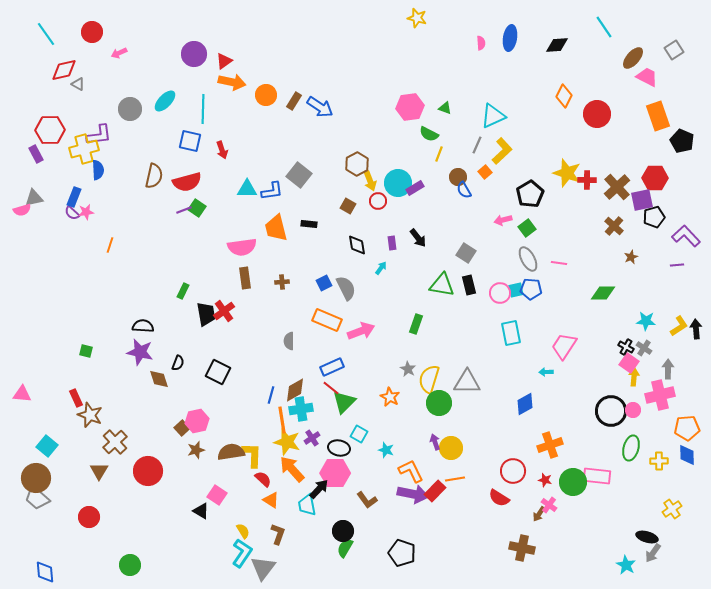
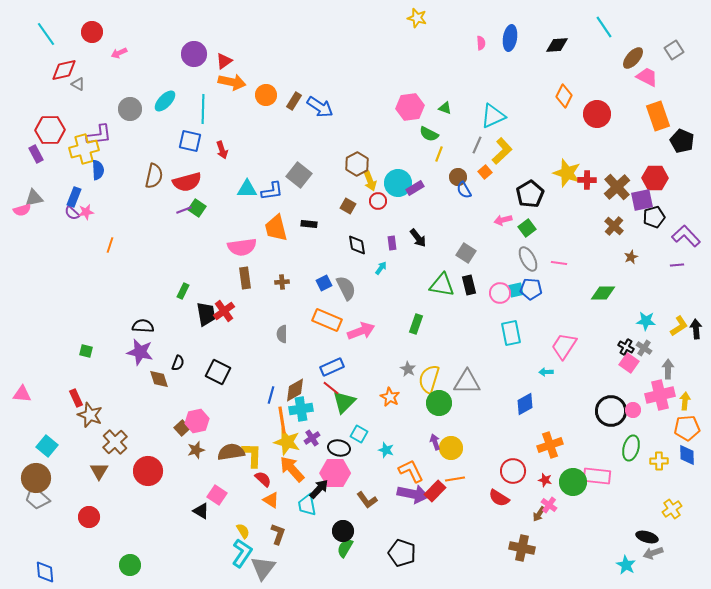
gray semicircle at (289, 341): moved 7 px left, 7 px up
yellow arrow at (634, 377): moved 51 px right, 24 px down
gray arrow at (653, 553): rotated 36 degrees clockwise
